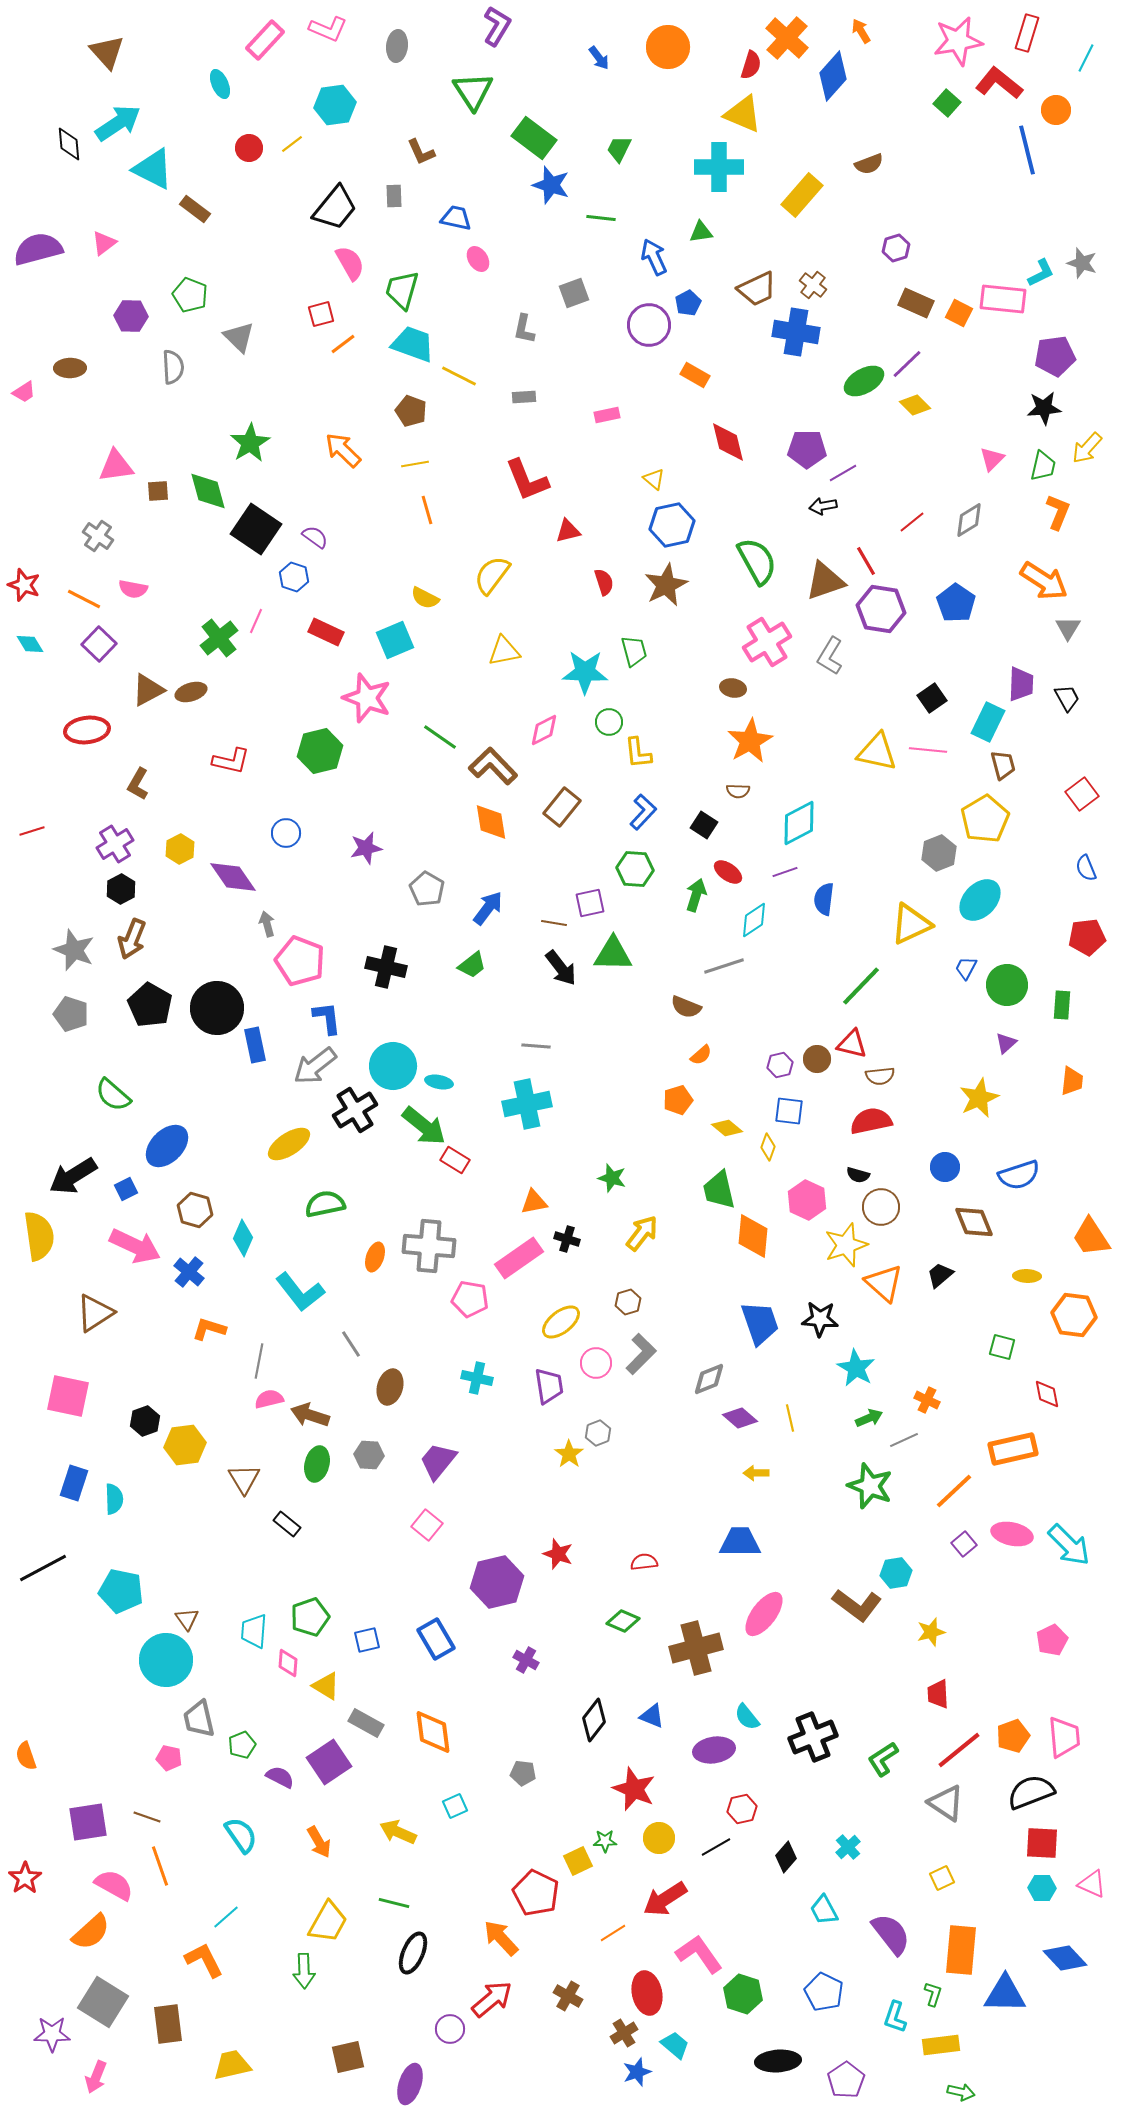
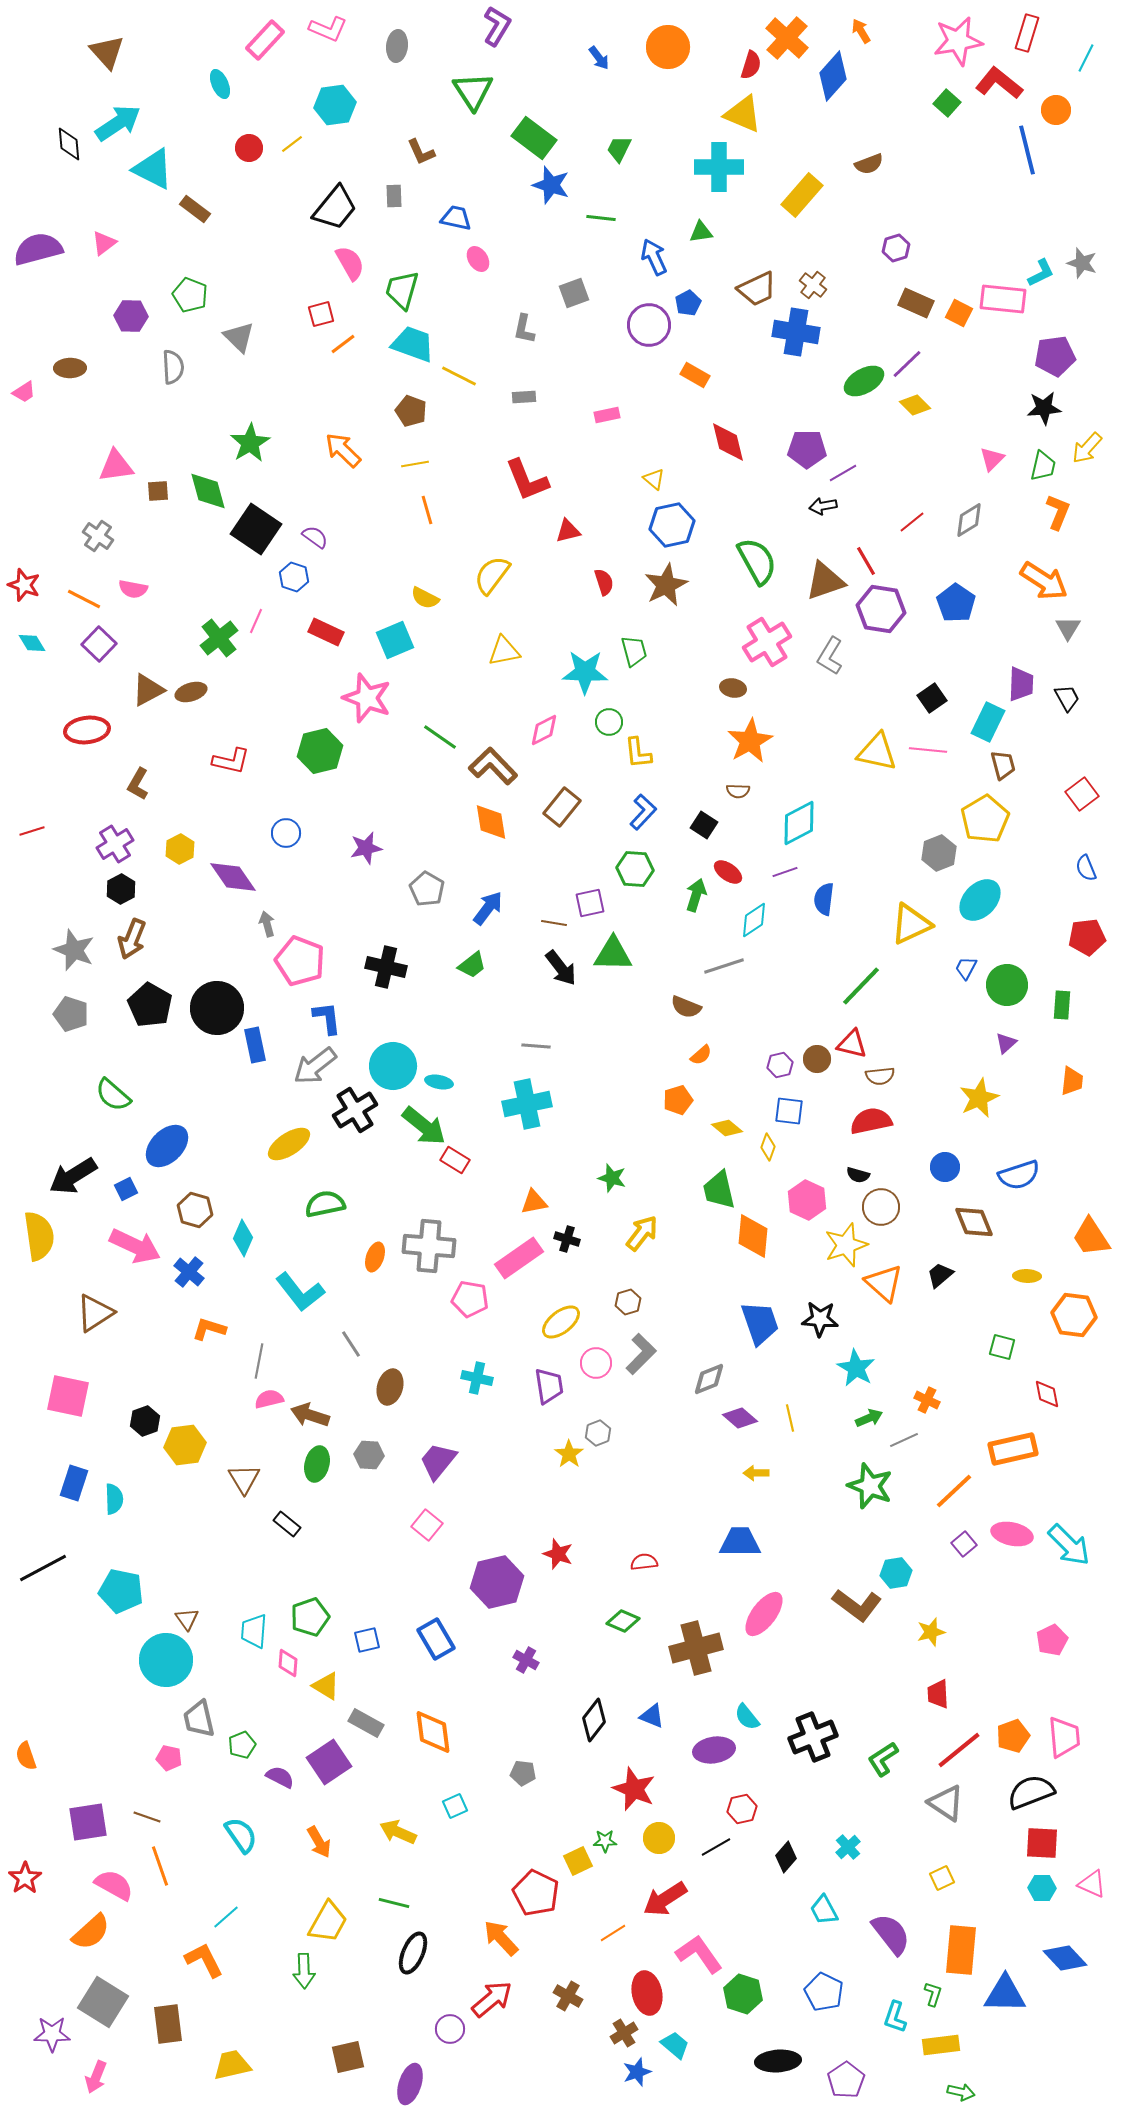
cyan diamond at (30, 644): moved 2 px right, 1 px up
